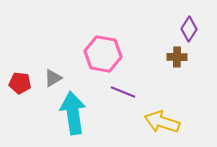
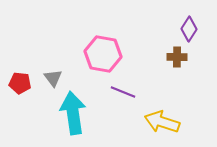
gray triangle: rotated 36 degrees counterclockwise
